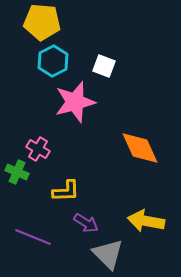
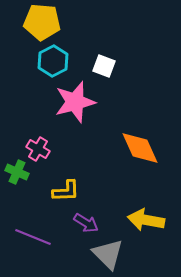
yellow arrow: moved 1 px up
